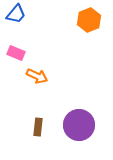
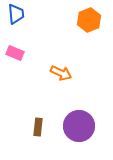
blue trapezoid: rotated 45 degrees counterclockwise
pink rectangle: moved 1 px left
orange arrow: moved 24 px right, 3 px up
purple circle: moved 1 px down
